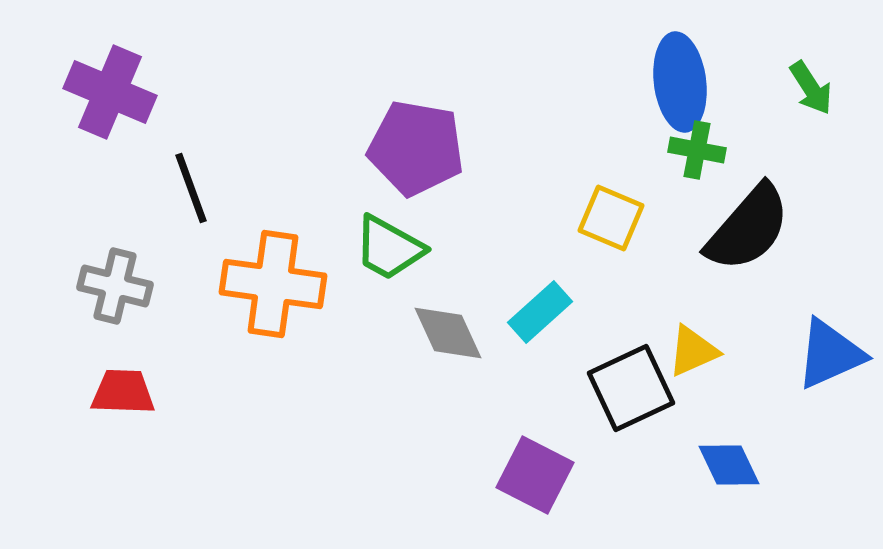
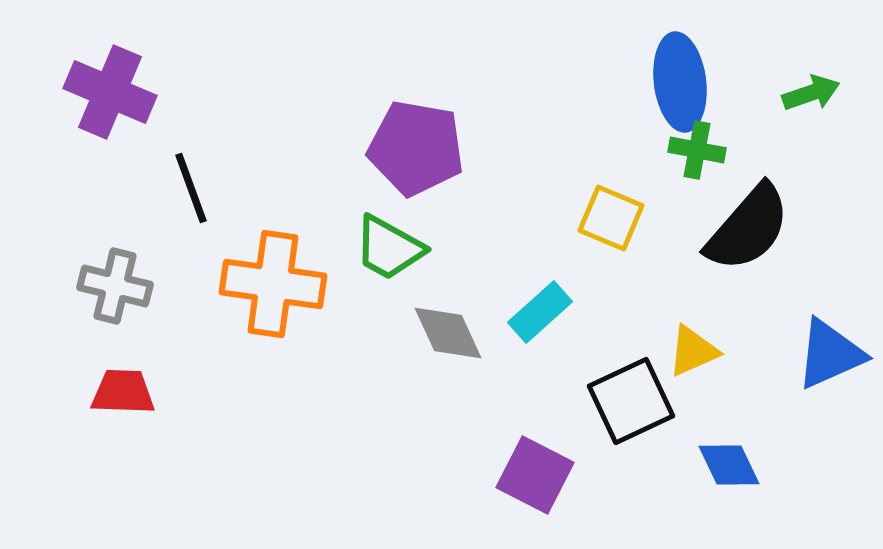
green arrow: moved 5 px down; rotated 76 degrees counterclockwise
black square: moved 13 px down
